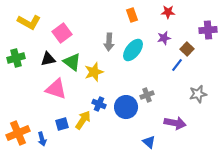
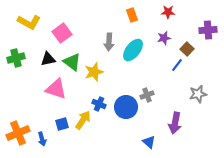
purple arrow: rotated 90 degrees clockwise
